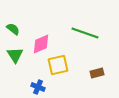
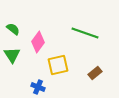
pink diamond: moved 3 px left, 2 px up; rotated 30 degrees counterclockwise
green triangle: moved 3 px left
brown rectangle: moved 2 px left; rotated 24 degrees counterclockwise
